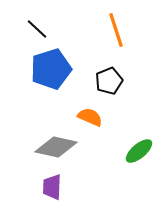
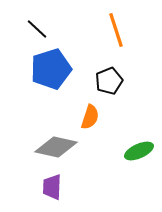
orange semicircle: rotated 85 degrees clockwise
green ellipse: rotated 16 degrees clockwise
